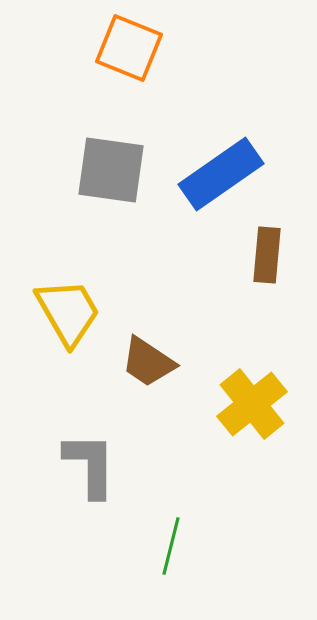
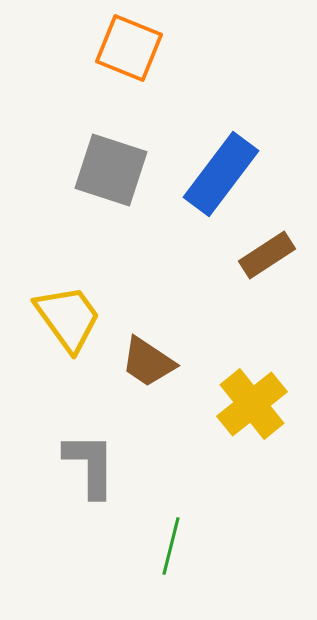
gray square: rotated 10 degrees clockwise
blue rectangle: rotated 18 degrees counterclockwise
brown rectangle: rotated 52 degrees clockwise
yellow trapezoid: moved 6 px down; rotated 6 degrees counterclockwise
